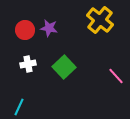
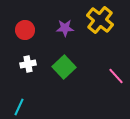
purple star: moved 16 px right; rotated 12 degrees counterclockwise
